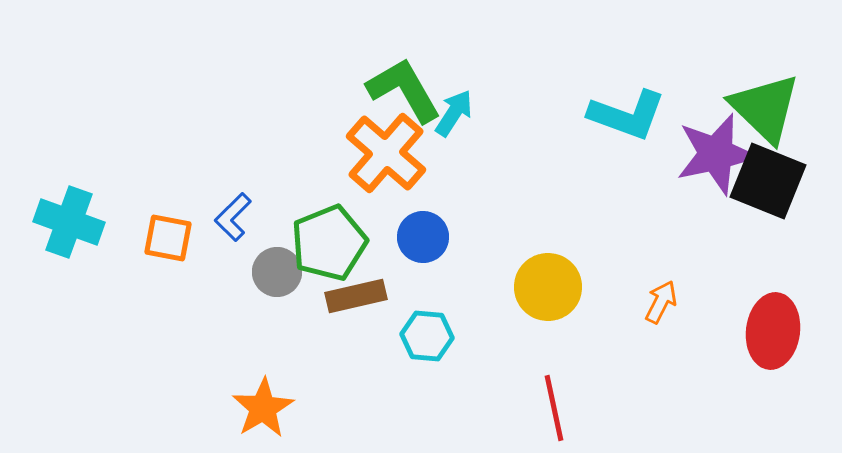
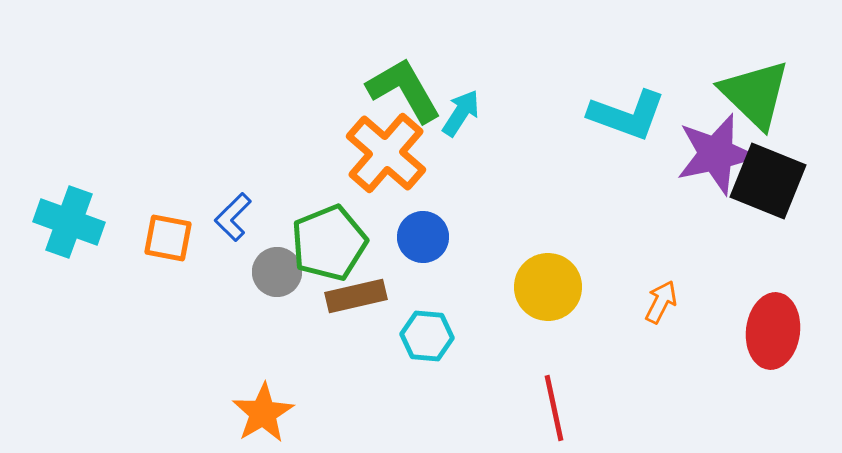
green triangle: moved 10 px left, 14 px up
cyan arrow: moved 7 px right
orange star: moved 5 px down
